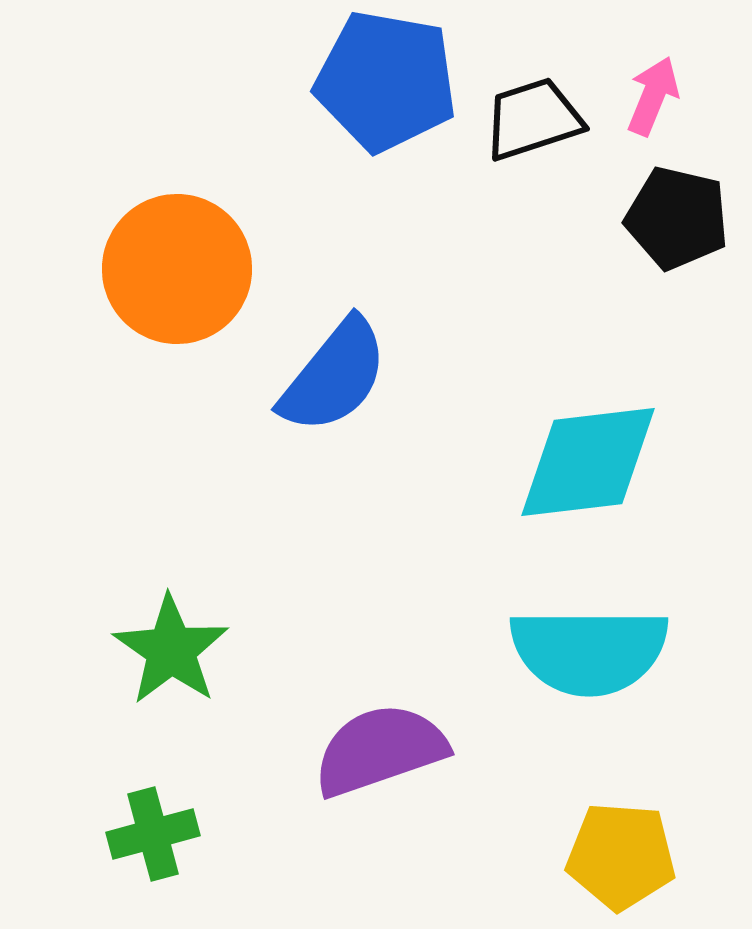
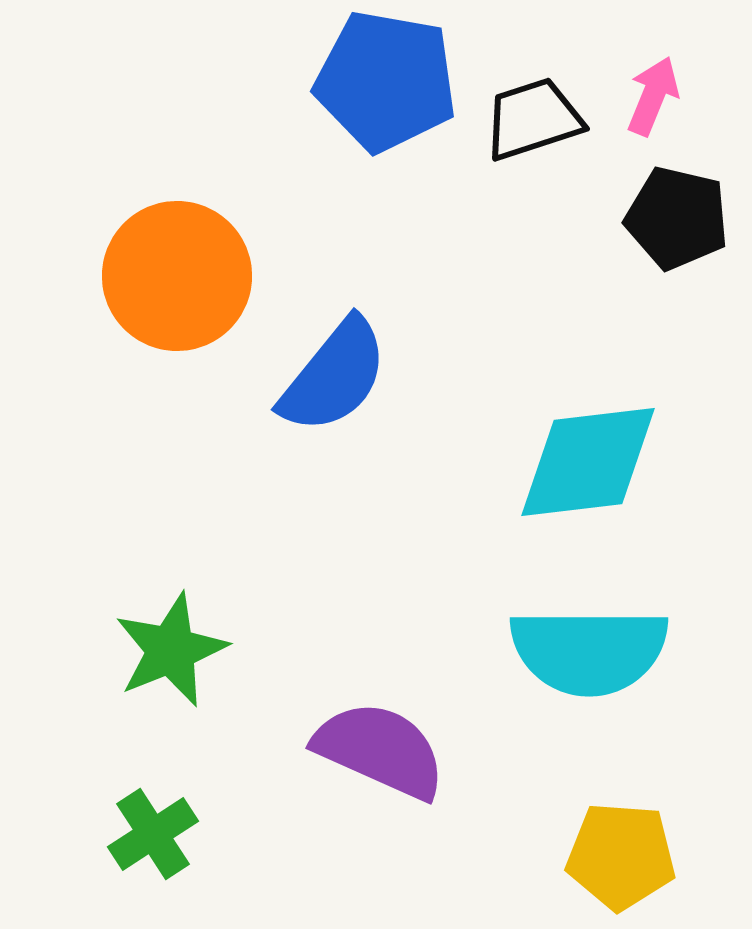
orange circle: moved 7 px down
green star: rotated 15 degrees clockwise
purple semicircle: rotated 43 degrees clockwise
green cross: rotated 18 degrees counterclockwise
